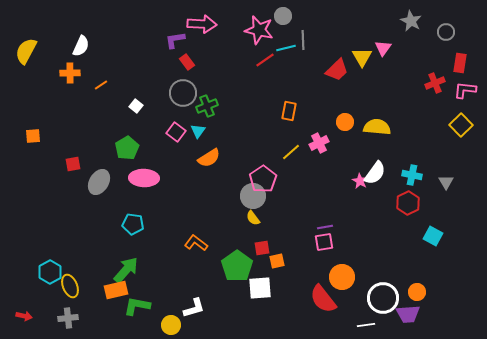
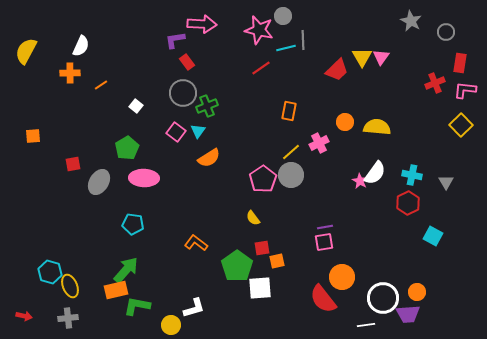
pink triangle at (383, 48): moved 2 px left, 9 px down
red line at (265, 60): moved 4 px left, 8 px down
gray circle at (253, 196): moved 38 px right, 21 px up
cyan hexagon at (50, 272): rotated 15 degrees counterclockwise
